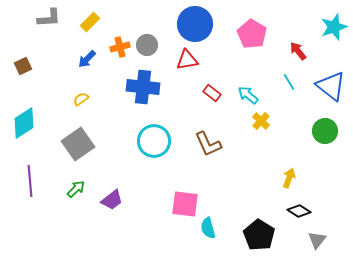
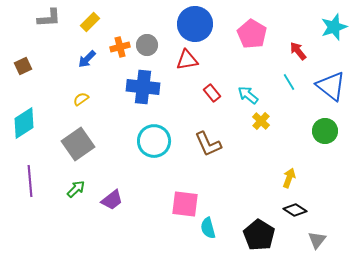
red rectangle: rotated 12 degrees clockwise
black diamond: moved 4 px left, 1 px up
